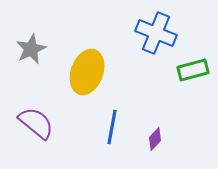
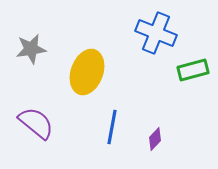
gray star: rotated 16 degrees clockwise
